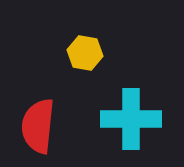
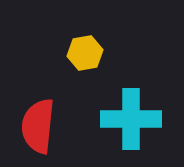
yellow hexagon: rotated 20 degrees counterclockwise
